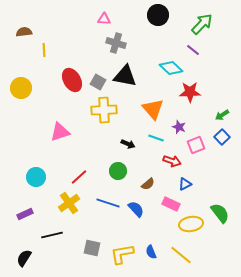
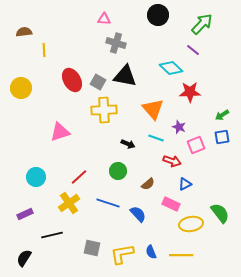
blue square at (222, 137): rotated 35 degrees clockwise
blue semicircle at (136, 209): moved 2 px right, 5 px down
yellow line at (181, 255): rotated 40 degrees counterclockwise
